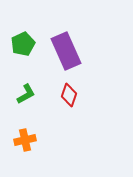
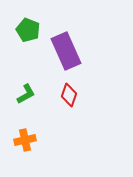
green pentagon: moved 5 px right, 14 px up; rotated 25 degrees counterclockwise
